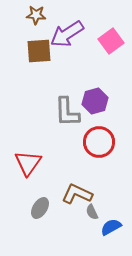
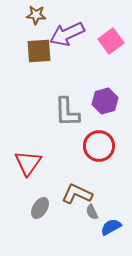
purple arrow: rotated 8 degrees clockwise
purple hexagon: moved 10 px right
red circle: moved 4 px down
